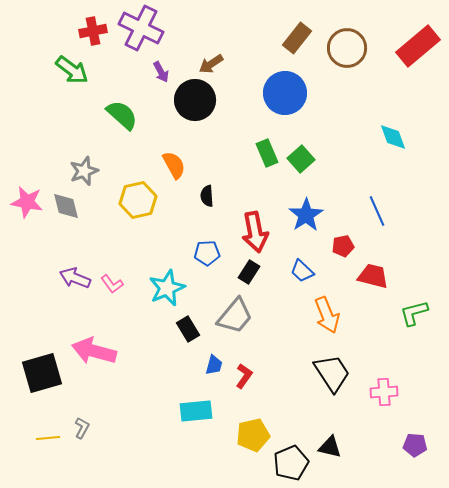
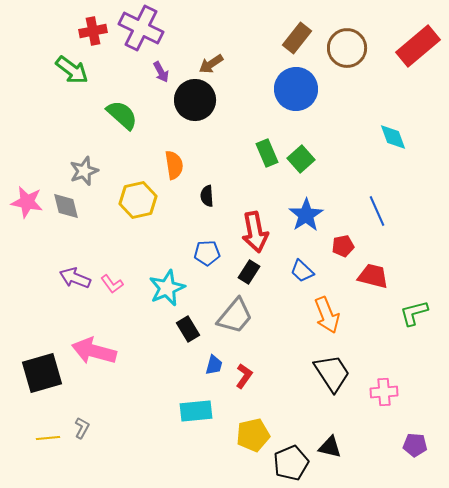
blue circle at (285, 93): moved 11 px right, 4 px up
orange semicircle at (174, 165): rotated 20 degrees clockwise
